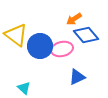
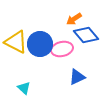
yellow triangle: moved 7 px down; rotated 10 degrees counterclockwise
blue circle: moved 2 px up
